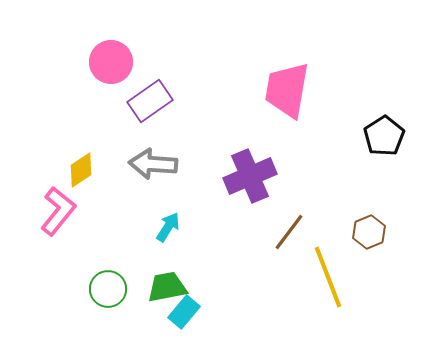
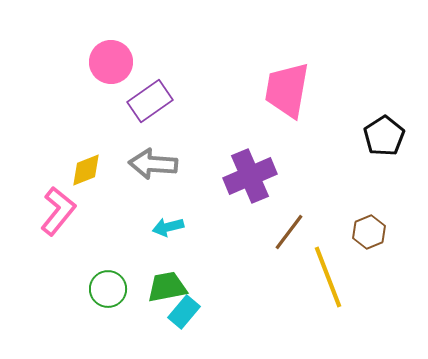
yellow diamond: moved 5 px right; rotated 12 degrees clockwise
cyan arrow: rotated 136 degrees counterclockwise
